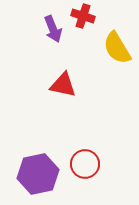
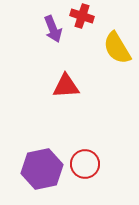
red cross: moved 1 px left
red triangle: moved 3 px right, 1 px down; rotated 16 degrees counterclockwise
purple hexagon: moved 4 px right, 5 px up
